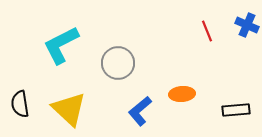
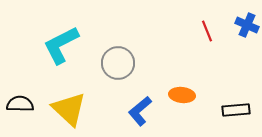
orange ellipse: moved 1 px down; rotated 10 degrees clockwise
black semicircle: rotated 100 degrees clockwise
